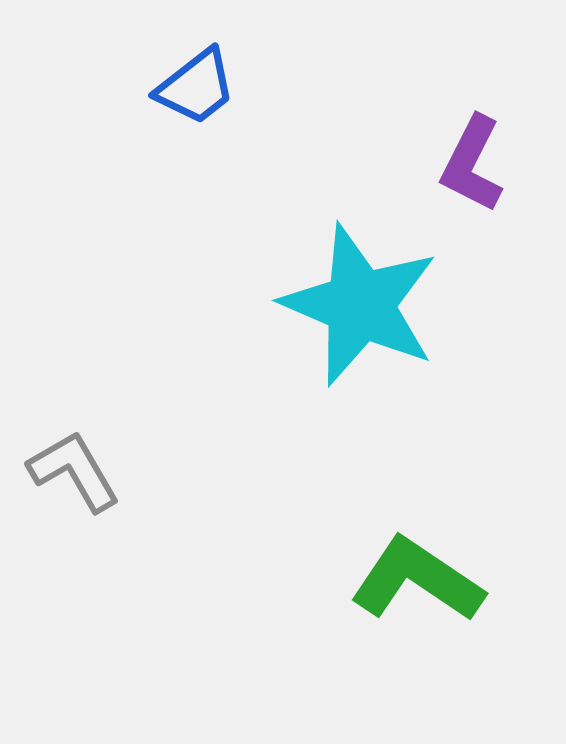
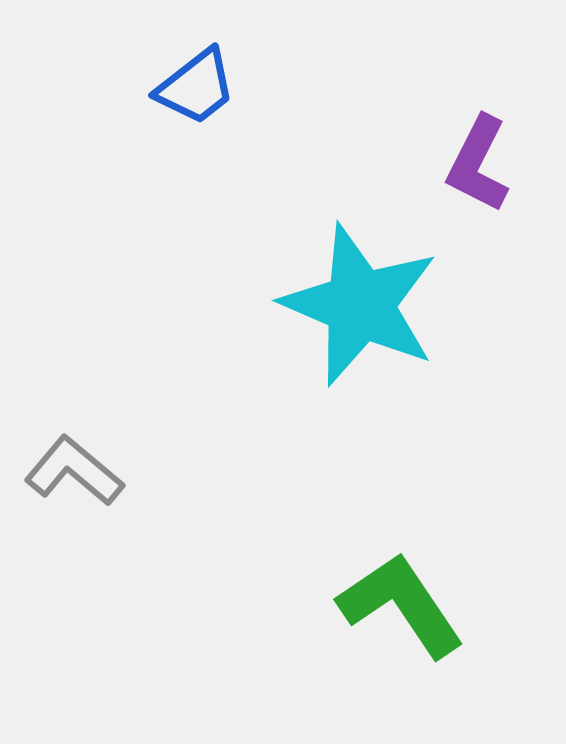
purple L-shape: moved 6 px right
gray L-shape: rotated 20 degrees counterclockwise
green L-shape: moved 16 px left, 25 px down; rotated 22 degrees clockwise
